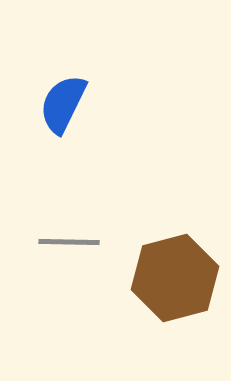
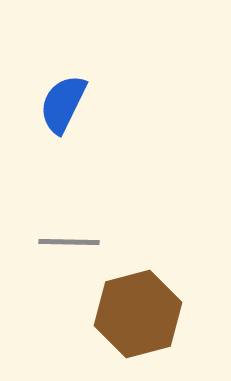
brown hexagon: moved 37 px left, 36 px down
